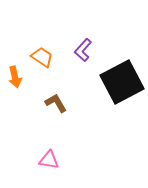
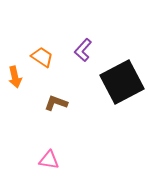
brown L-shape: rotated 40 degrees counterclockwise
